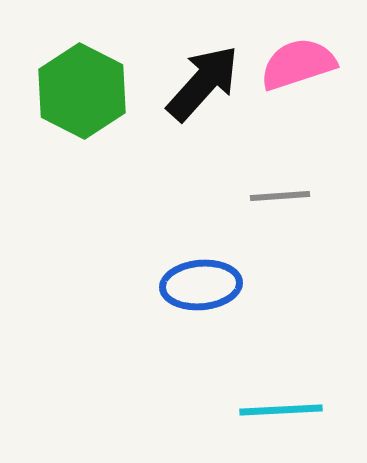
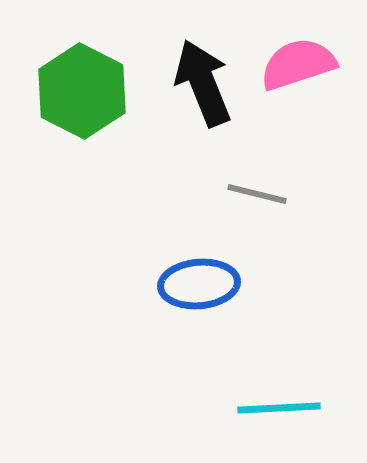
black arrow: rotated 64 degrees counterclockwise
gray line: moved 23 px left, 2 px up; rotated 18 degrees clockwise
blue ellipse: moved 2 px left, 1 px up
cyan line: moved 2 px left, 2 px up
